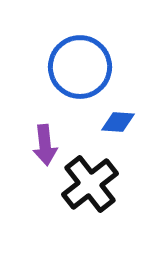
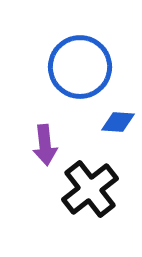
black cross: moved 5 px down
